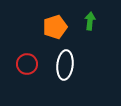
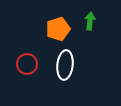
orange pentagon: moved 3 px right, 2 px down
